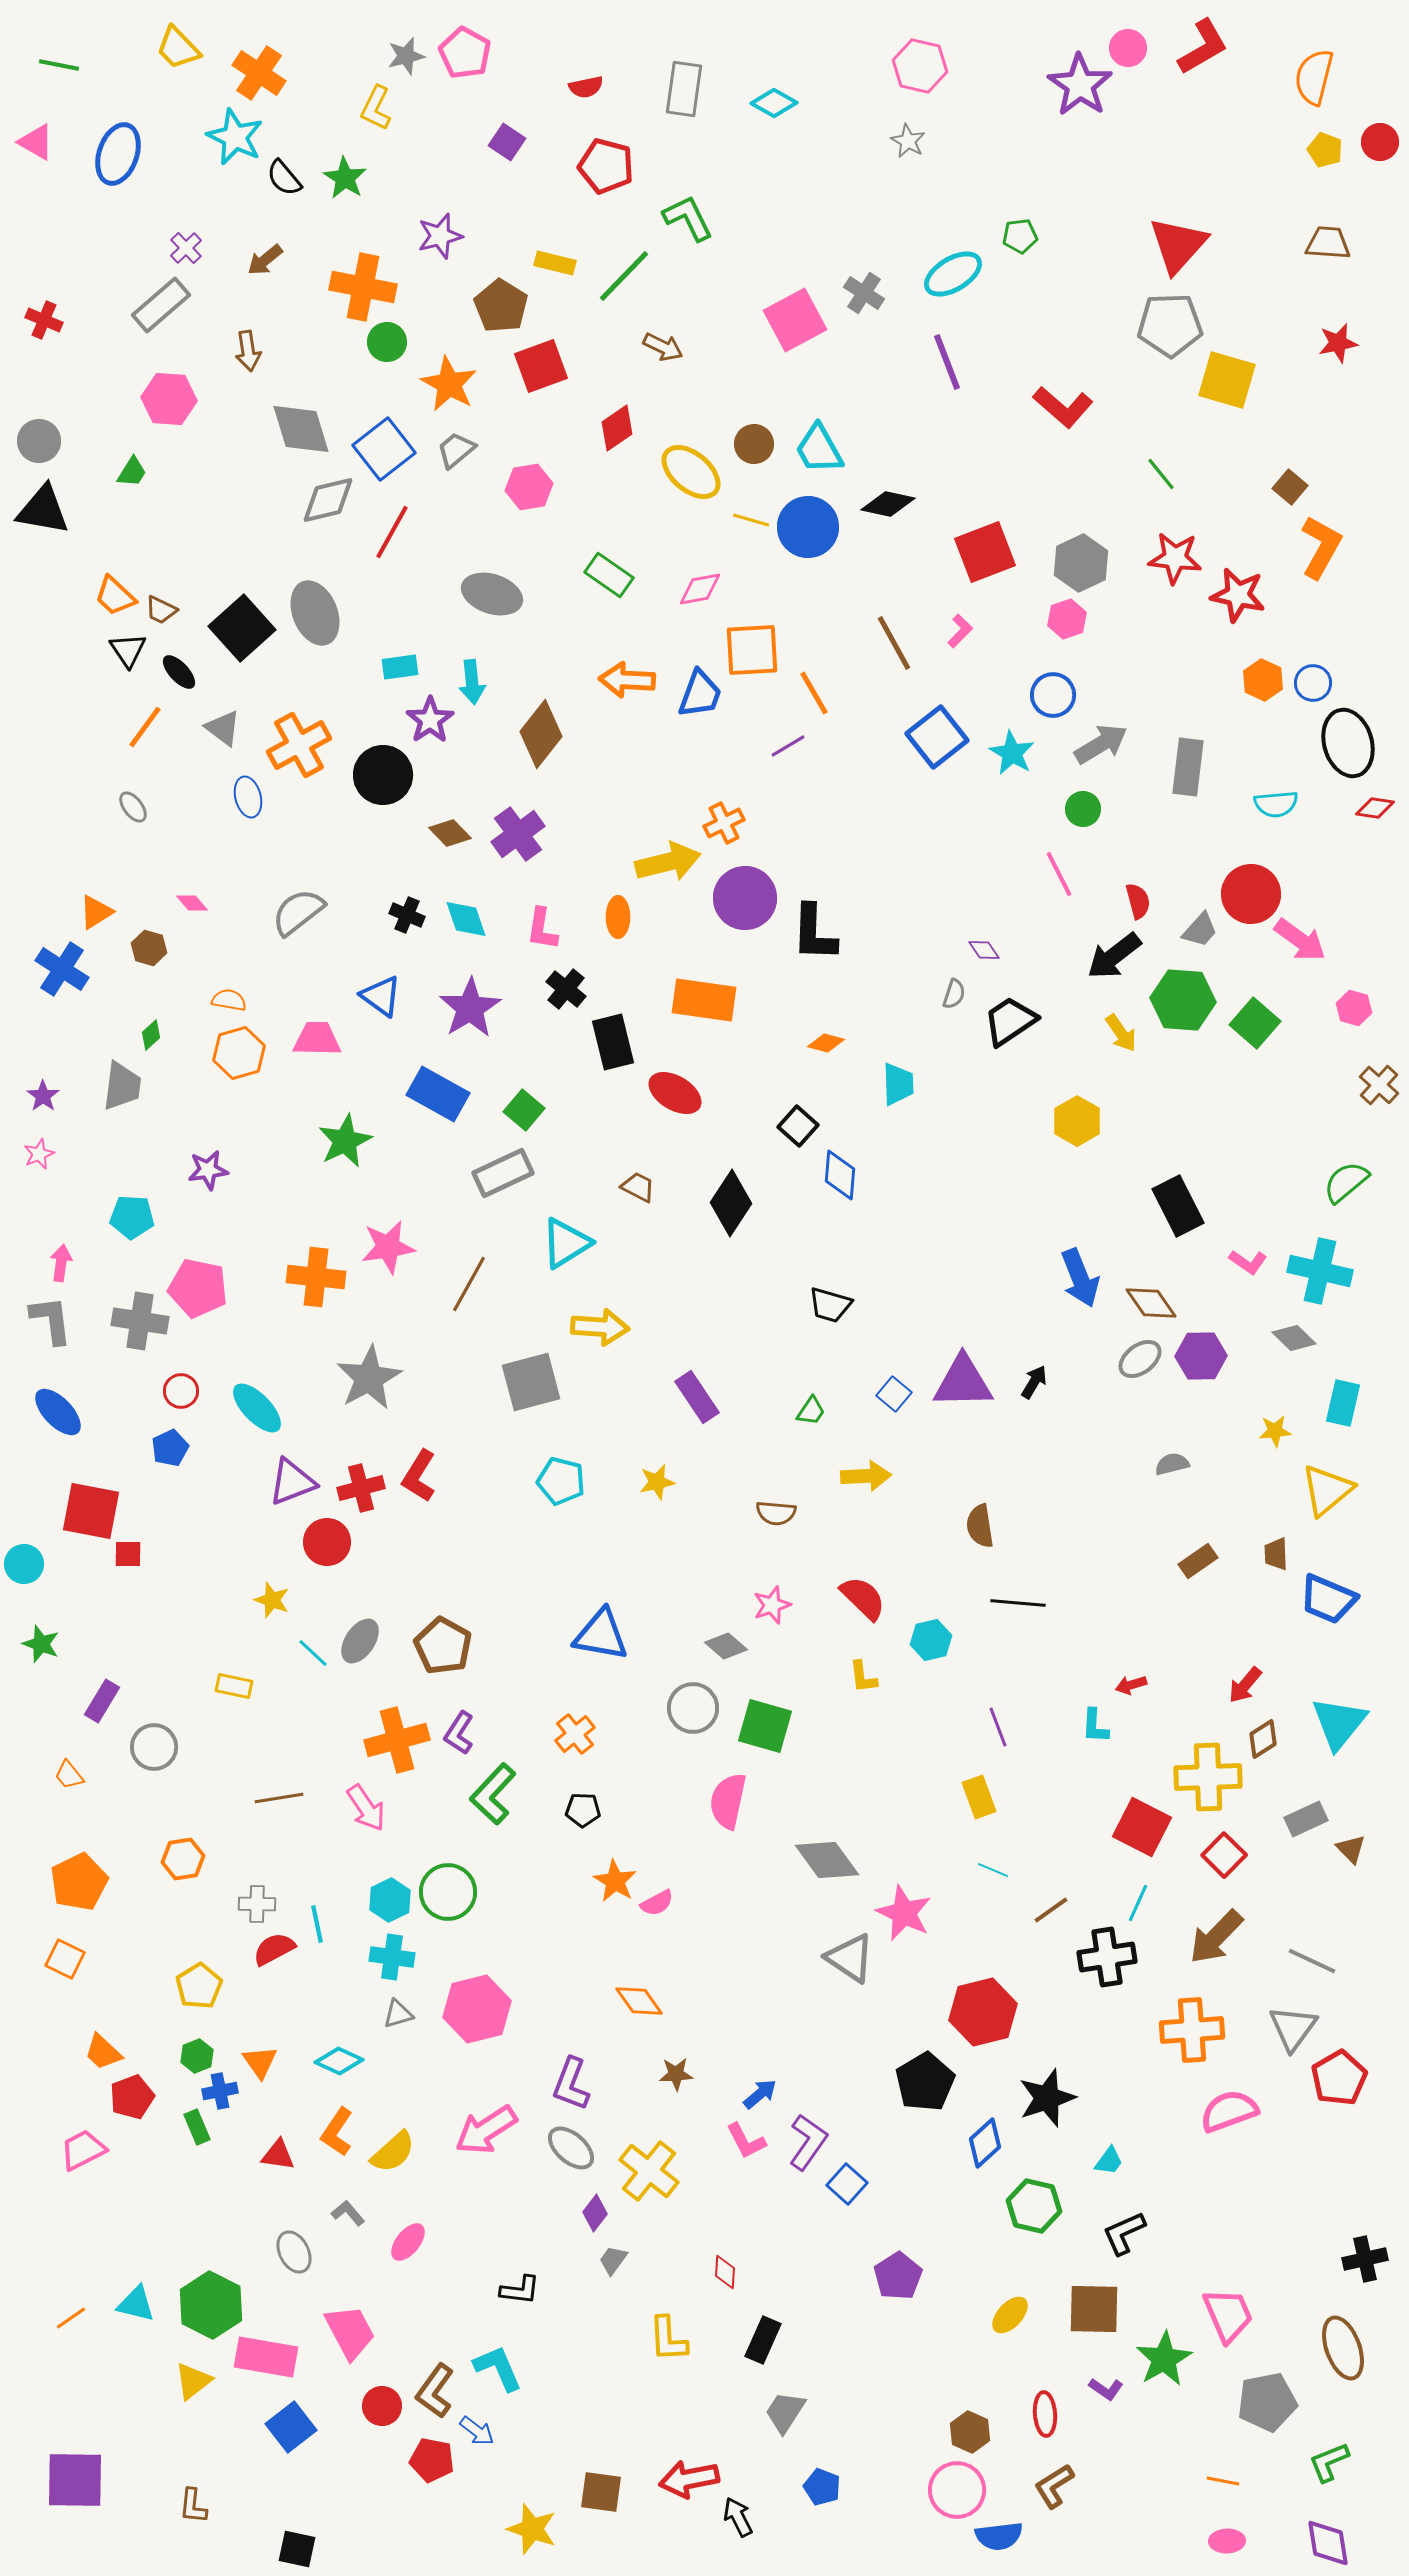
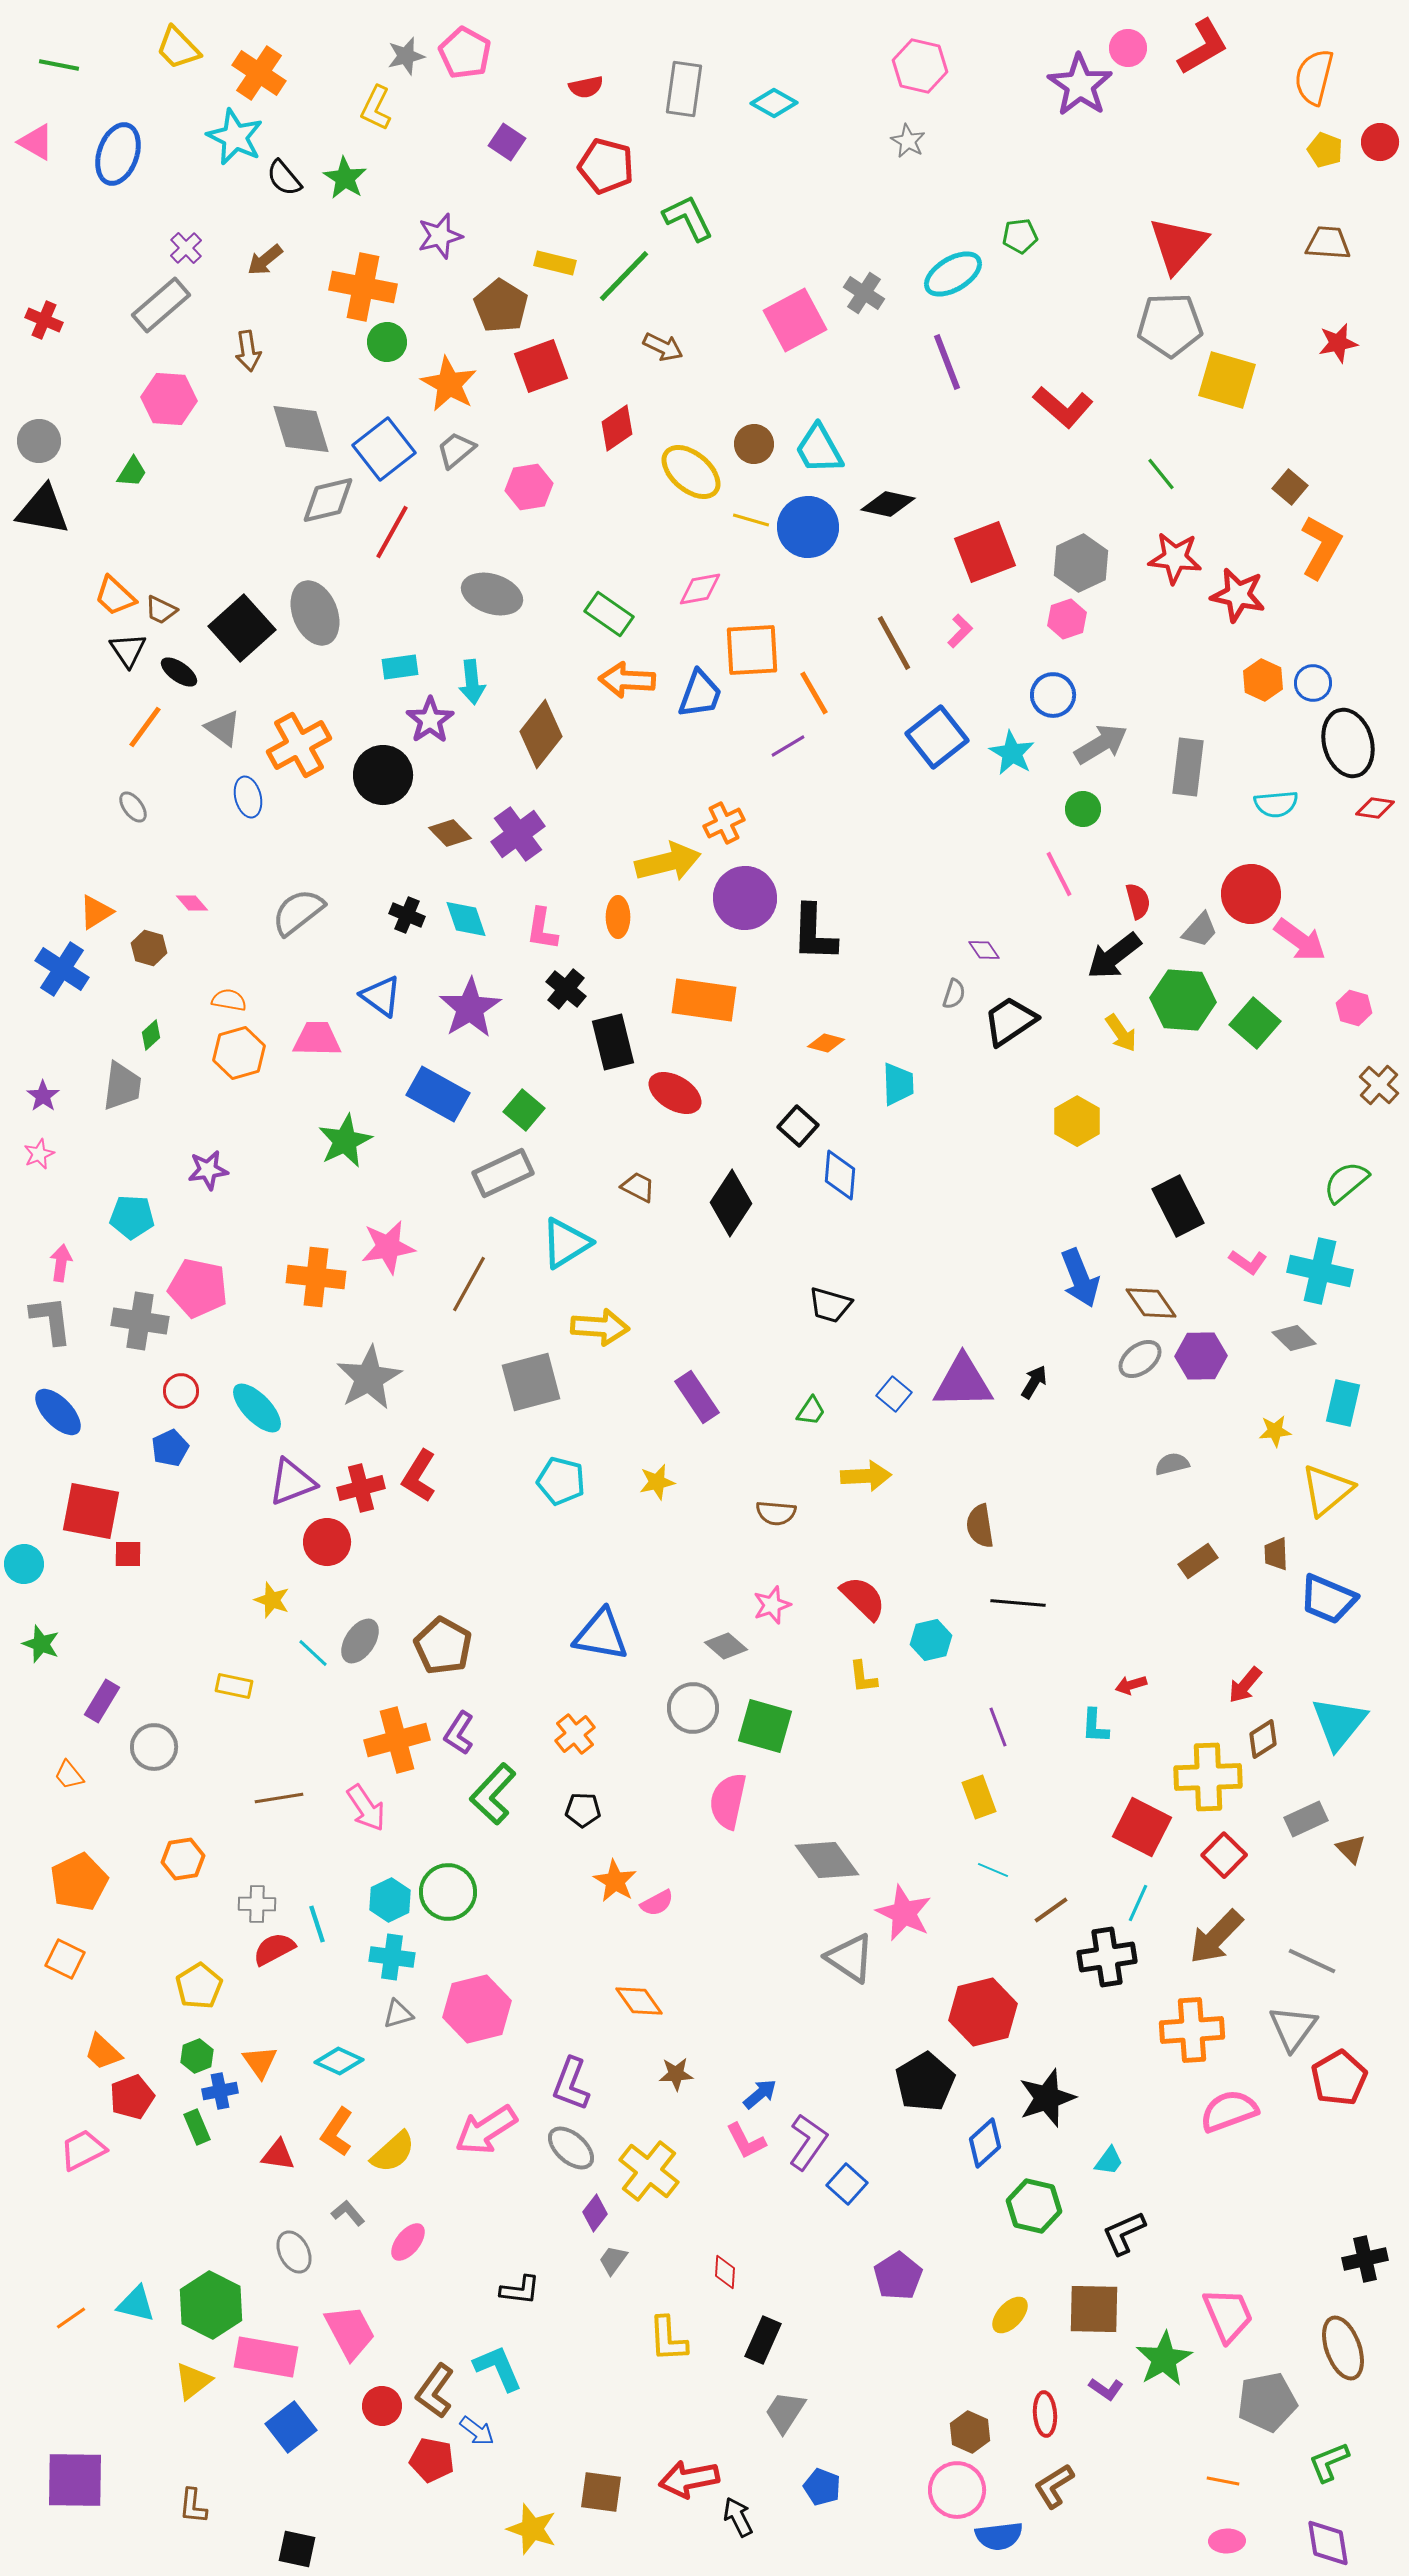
green rectangle at (609, 575): moved 39 px down
black ellipse at (179, 672): rotated 12 degrees counterclockwise
cyan line at (317, 1924): rotated 6 degrees counterclockwise
